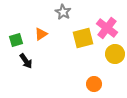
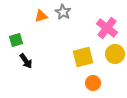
orange triangle: moved 18 px up; rotated 16 degrees clockwise
yellow square: moved 19 px down
orange circle: moved 1 px left, 1 px up
